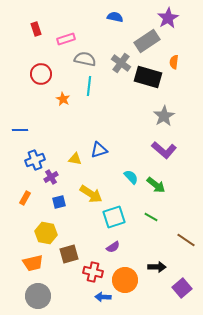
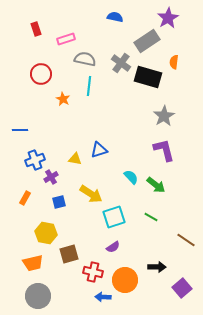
purple L-shape: rotated 145 degrees counterclockwise
